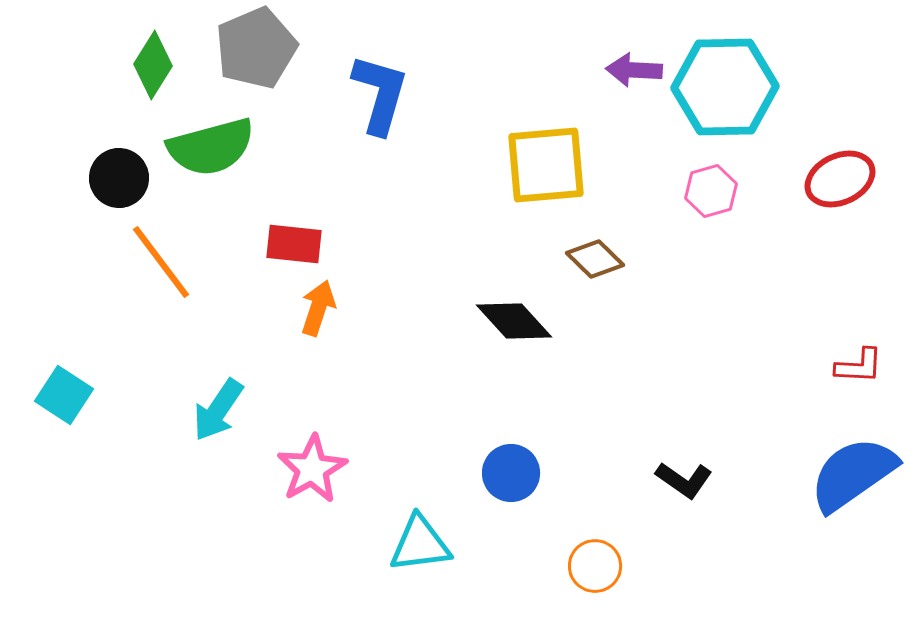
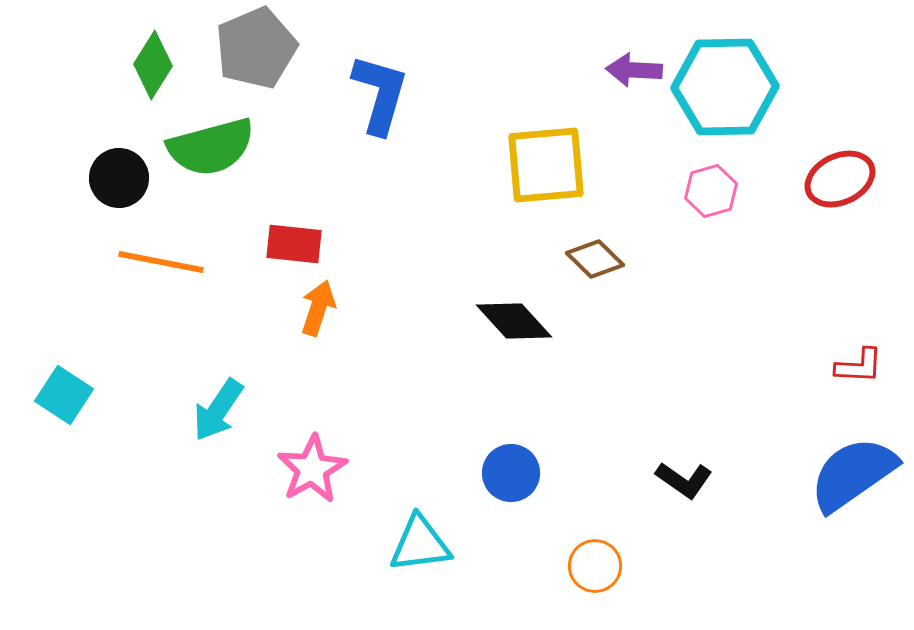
orange line: rotated 42 degrees counterclockwise
